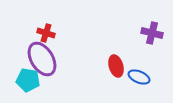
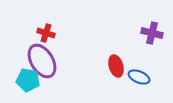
purple ellipse: moved 2 px down
